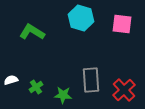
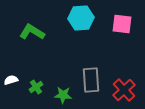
cyan hexagon: rotated 20 degrees counterclockwise
